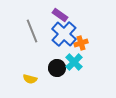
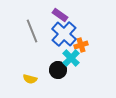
orange cross: moved 2 px down
cyan cross: moved 3 px left, 4 px up
black circle: moved 1 px right, 2 px down
